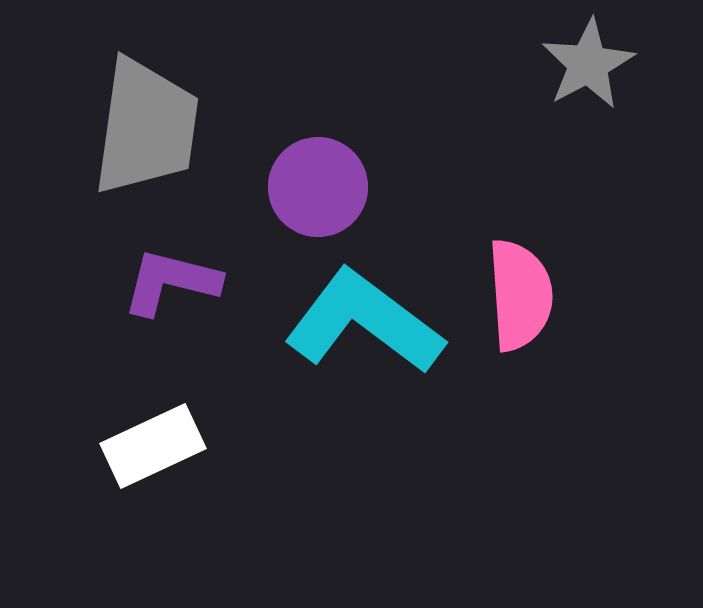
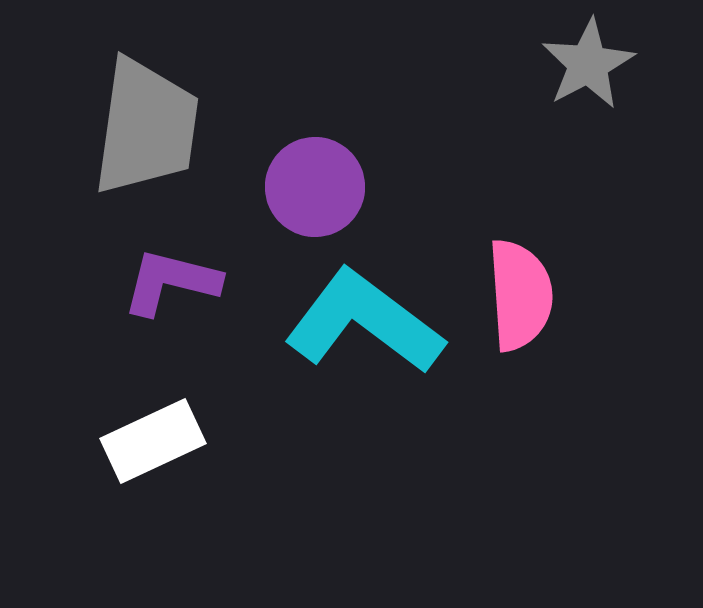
purple circle: moved 3 px left
white rectangle: moved 5 px up
